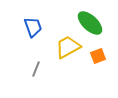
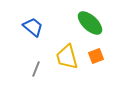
blue trapezoid: rotated 30 degrees counterclockwise
yellow trapezoid: moved 1 px left, 10 px down; rotated 76 degrees counterclockwise
orange square: moved 2 px left
